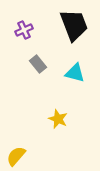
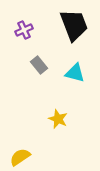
gray rectangle: moved 1 px right, 1 px down
yellow semicircle: moved 4 px right, 1 px down; rotated 15 degrees clockwise
